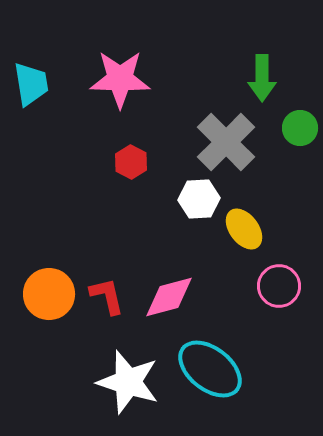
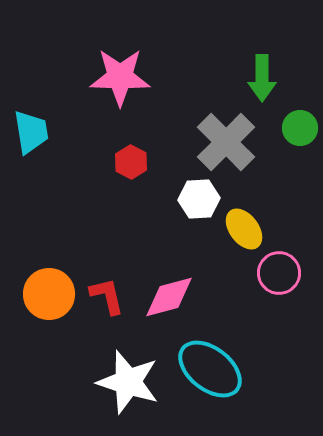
pink star: moved 2 px up
cyan trapezoid: moved 48 px down
pink circle: moved 13 px up
